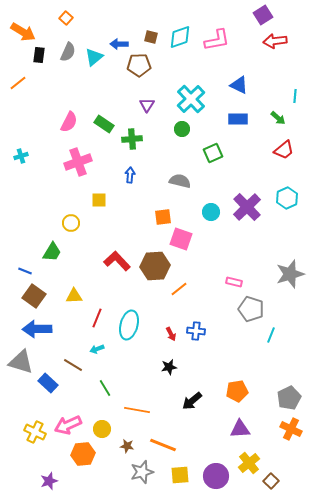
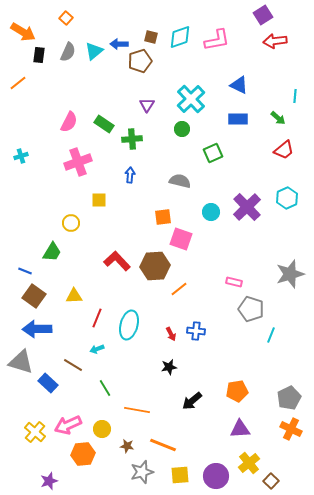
cyan triangle at (94, 57): moved 6 px up
brown pentagon at (139, 65): moved 1 px right, 4 px up; rotated 15 degrees counterclockwise
yellow cross at (35, 432): rotated 15 degrees clockwise
